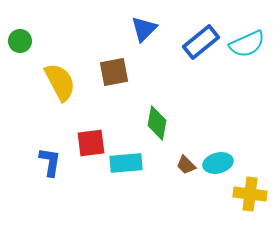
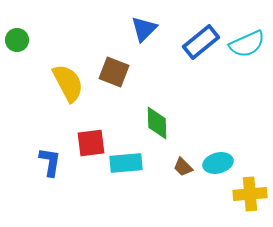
green circle: moved 3 px left, 1 px up
brown square: rotated 32 degrees clockwise
yellow semicircle: moved 8 px right, 1 px down
green diamond: rotated 12 degrees counterclockwise
brown trapezoid: moved 3 px left, 2 px down
yellow cross: rotated 12 degrees counterclockwise
